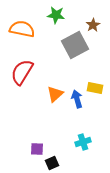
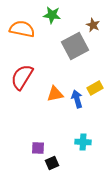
green star: moved 4 px left
brown star: rotated 16 degrees counterclockwise
gray square: moved 1 px down
red semicircle: moved 5 px down
yellow rectangle: rotated 42 degrees counterclockwise
orange triangle: rotated 30 degrees clockwise
cyan cross: rotated 21 degrees clockwise
purple square: moved 1 px right, 1 px up
